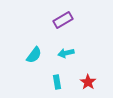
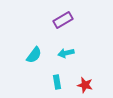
red star: moved 3 px left, 3 px down; rotated 21 degrees counterclockwise
